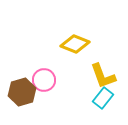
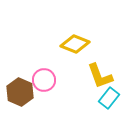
yellow L-shape: moved 3 px left
brown hexagon: moved 2 px left; rotated 20 degrees counterclockwise
cyan rectangle: moved 6 px right
